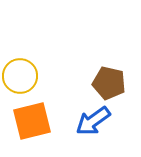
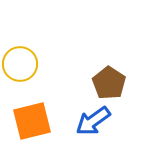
yellow circle: moved 12 px up
brown pentagon: rotated 20 degrees clockwise
